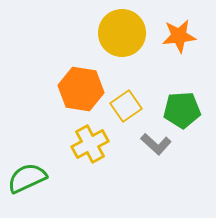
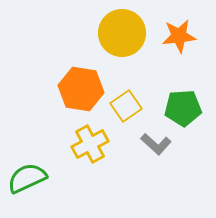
green pentagon: moved 1 px right, 2 px up
